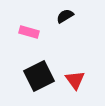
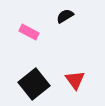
pink rectangle: rotated 12 degrees clockwise
black square: moved 5 px left, 8 px down; rotated 12 degrees counterclockwise
